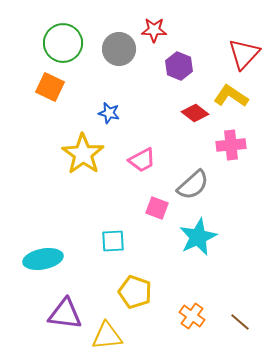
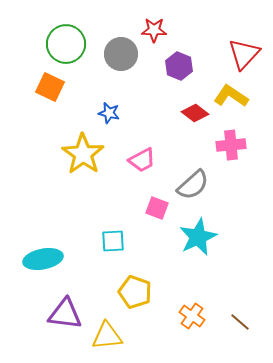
green circle: moved 3 px right, 1 px down
gray circle: moved 2 px right, 5 px down
